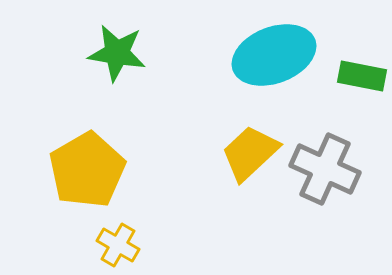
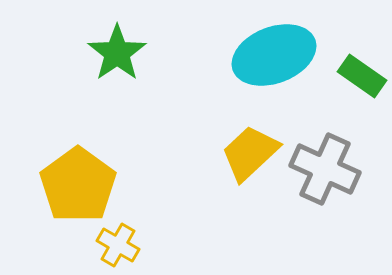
green star: rotated 28 degrees clockwise
green rectangle: rotated 24 degrees clockwise
yellow pentagon: moved 9 px left, 15 px down; rotated 6 degrees counterclockwise
